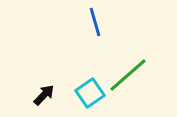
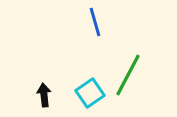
green line: rotated 21 degrees counterclockwise
black arrow: rotated 50 degrees counterclockwise
